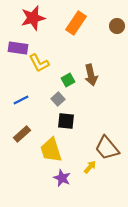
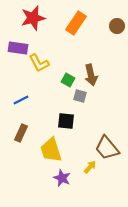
green square: rotated 32 degrees counterclockwise
gray square: moved 22 px right, 3 px up; rotated 32 degrees counterclockwise
brown rectangle: moved 1 px left, 1 px up; rotated 24 degrees counterclockwise
